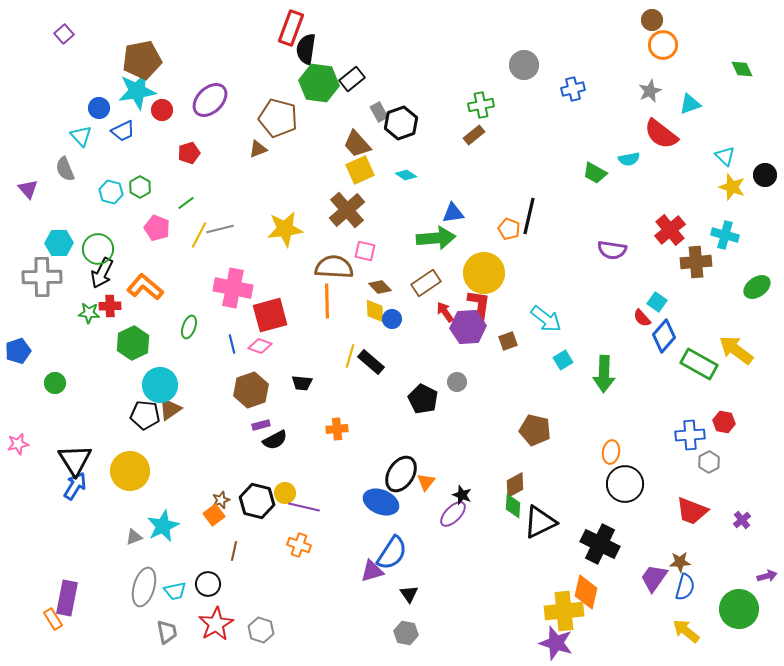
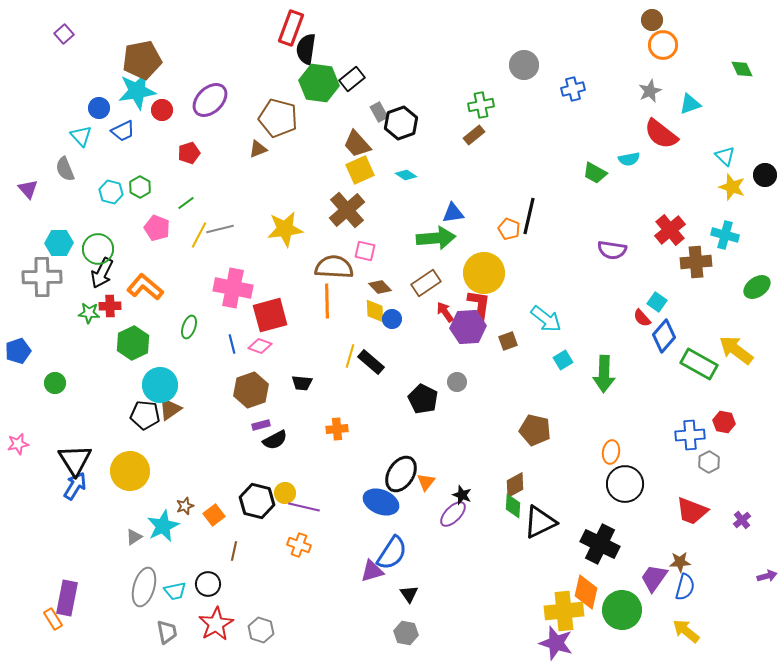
brown star at (221, 500): moved 36 px left, 6 px down
gray triangle at (134, 537): rotated 12 degrees counterclockwise
green circle at (739, 609): moved 117 px left, 1 px down
